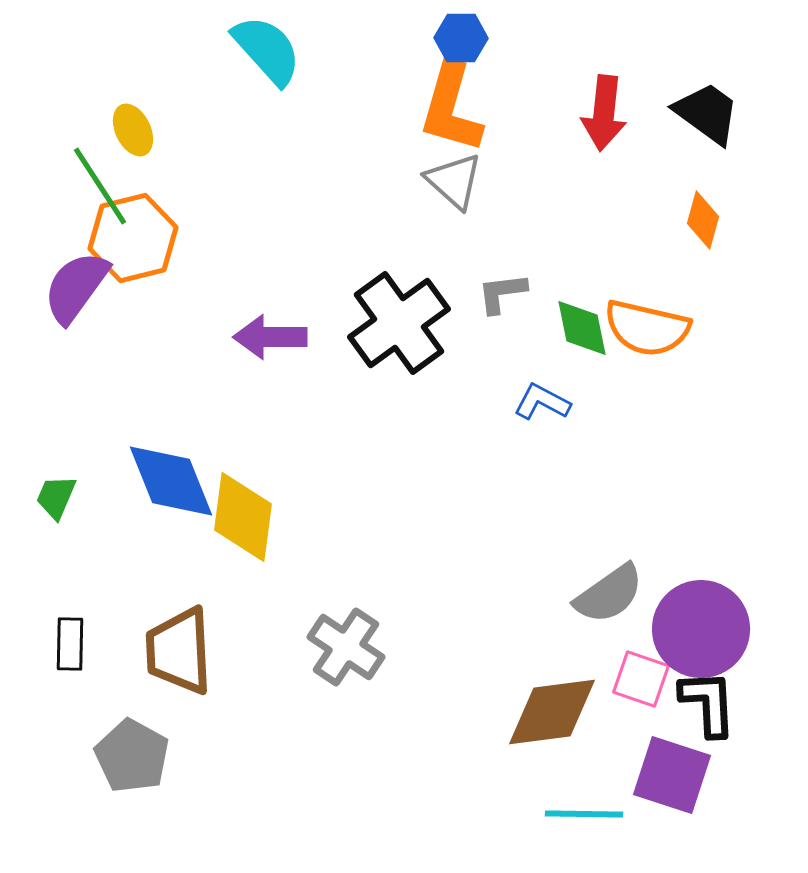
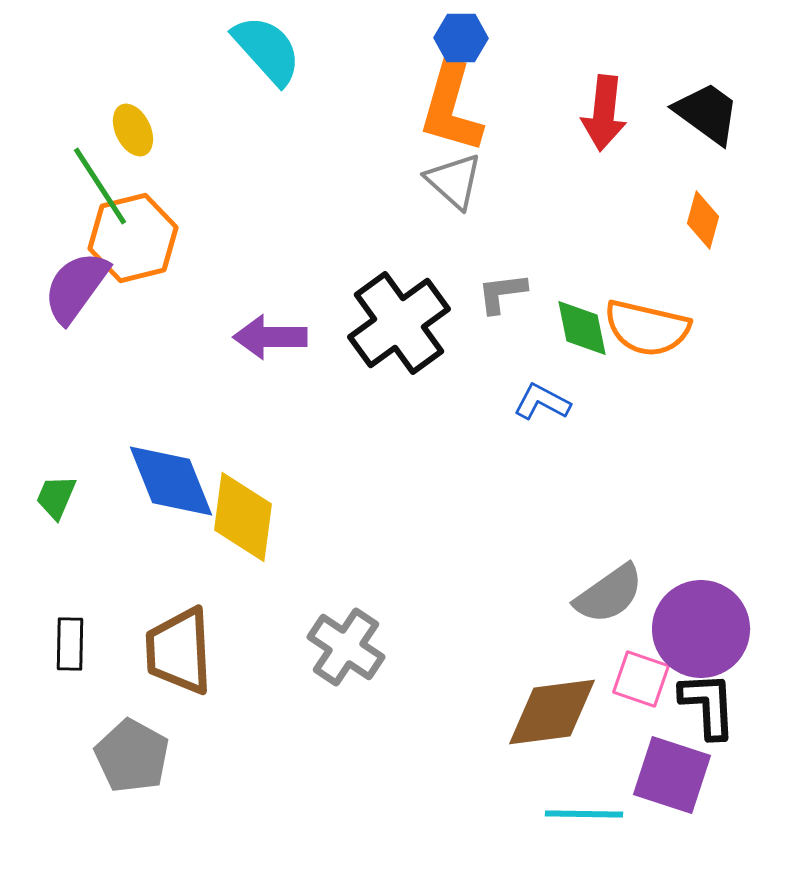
black L-shape: moved 2 px down
